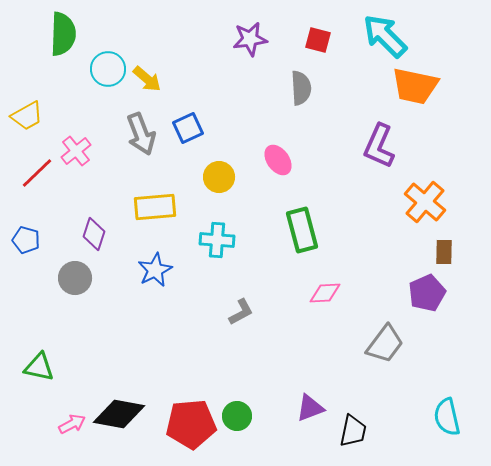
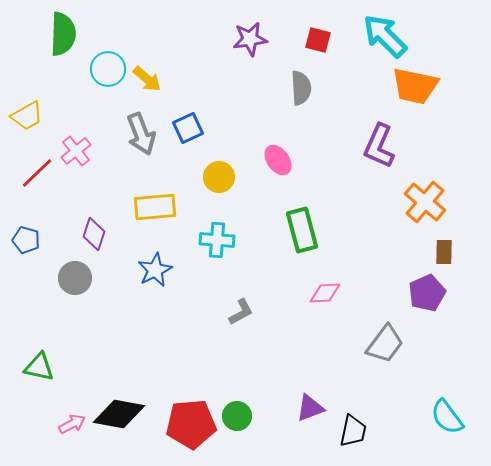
cyan semicircle: rotated 24 degrees counterclockwise
